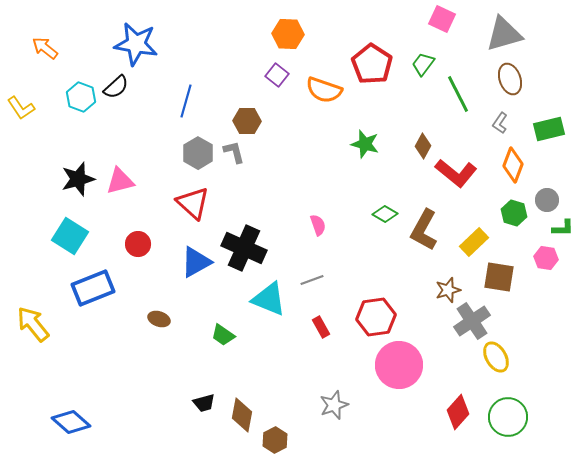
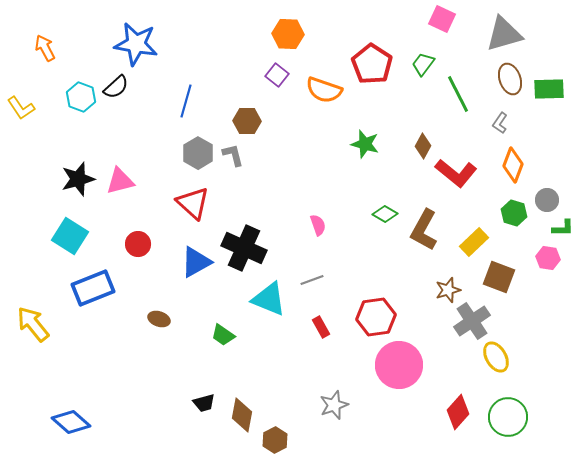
orange arrow at (45, 48): rotated 24 degrees clockwise
green rectangle at (549, 129): moved 40 px up; rotated 12 degrees clockwise
gray L-shape at (234, 152): moved 1 px left, 3 px down
pink hexagon at (546, 258): moved 2 px right
brown square at (499, 277): rotated 12 degrees clockwise
